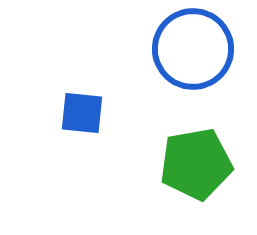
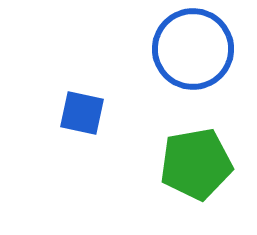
blue square: rotated 6 degrees clockwise
